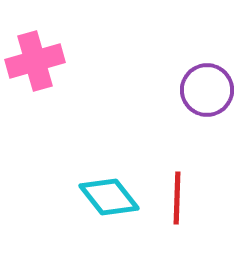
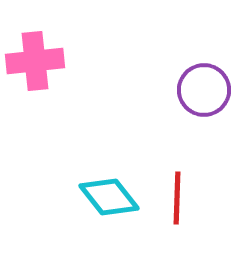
pink cross: rotated 10 degrees clockwise
purple circle: moved 3 px left
